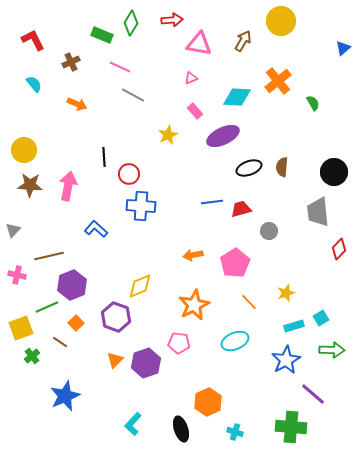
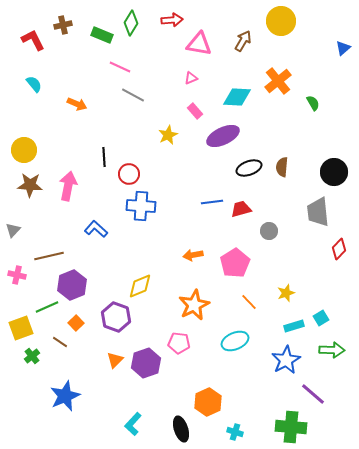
brown cross at (71, 62): moved 8 px left, 37 px up; rotated 12 degrees clockwise
